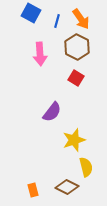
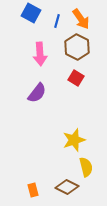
purple semicircle: moved 15 px left, 19 px up
